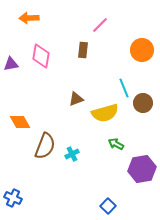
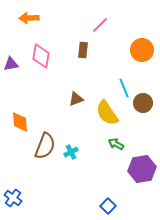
yellow semicircle: moved 2 px right; rotated 72 degrees clockwise
orange diamond: rotated 25 degrees clockwise
cyan cross: moved 1 px left, 2 px up
blue cross: rotated 12 degrees clockwise
